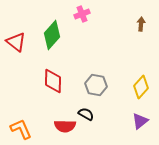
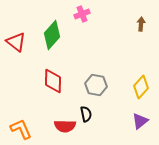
black semicircle: rotated 49 degrees clockwise
